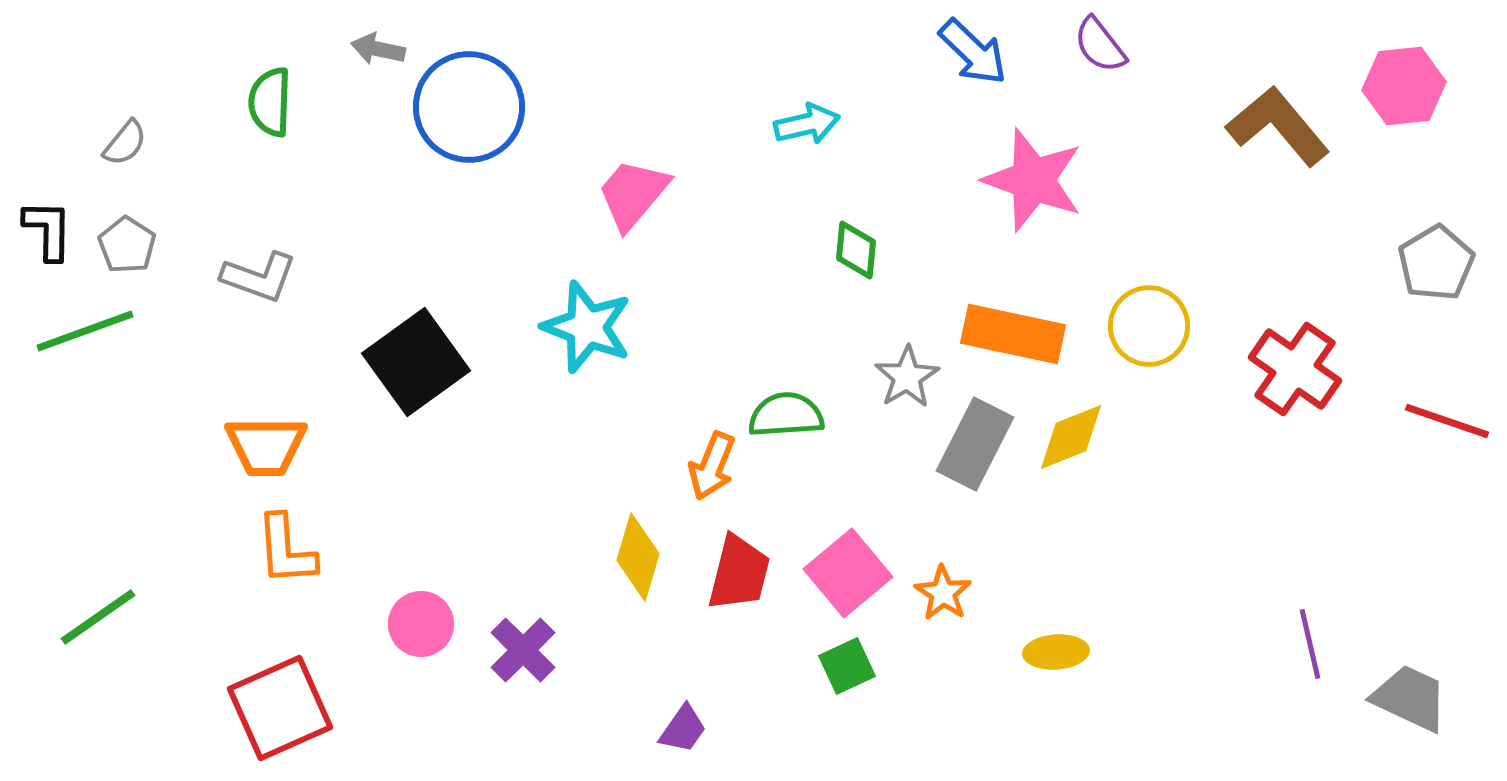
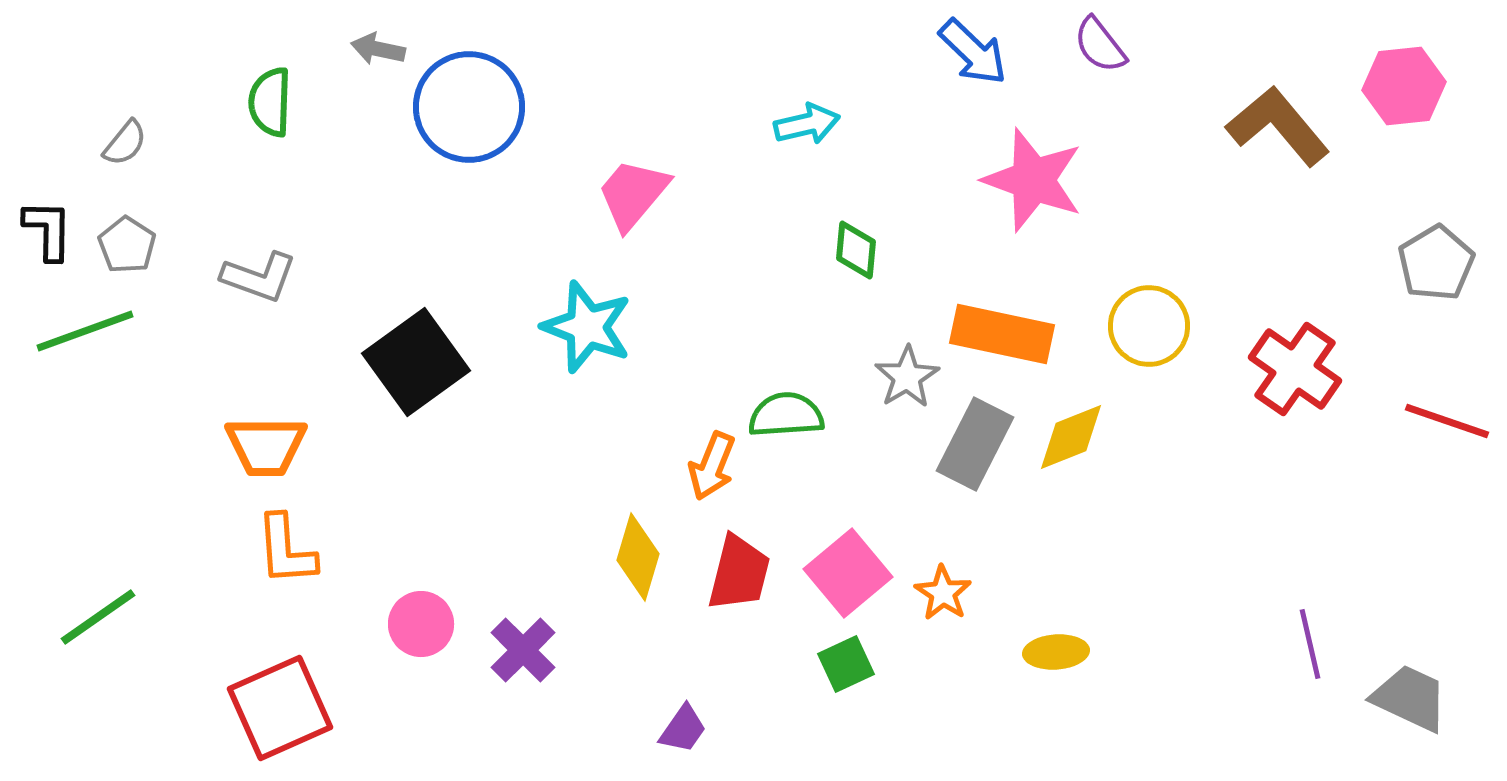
orange rectangle at (1013, 334): moved 11 px left
green square at (847, 666): moved 1 px left, 2 px up
